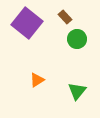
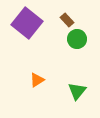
brown rectangle: moved 2 px right, 3 px down
